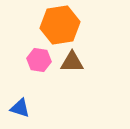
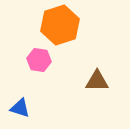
orange hexagon: rotated 9 degrees counterclockwise
brown triangle: moved 25 px right, 19 px down
